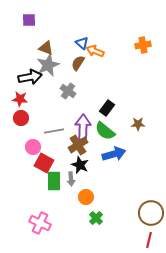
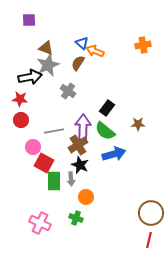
red circle: moved 2 px down
green cross: moved 20 px left; rotated 24 degrees counterclockwise
